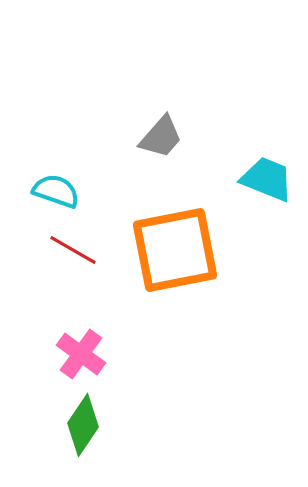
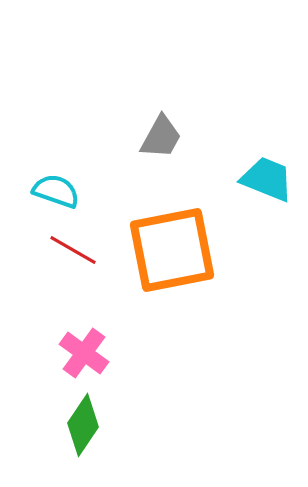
gray trapezoid: rotated 12 degrees counterclockwise
orange square: moved 3 px left
pink cross: moved 3 px right, 1 px up
